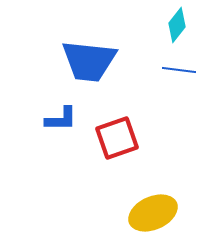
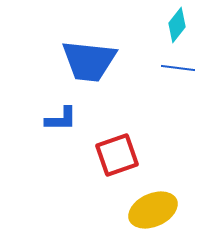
blue line: moved 1 px left, 2 px up
red square: moved 17 px down
yellow ellipse: moved 3 px up
